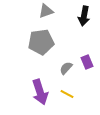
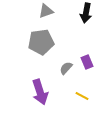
black arrow: moved 2 px right, 3 px up
yellow line: moved 15 px right, 2 px down
